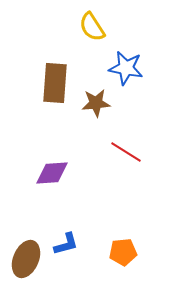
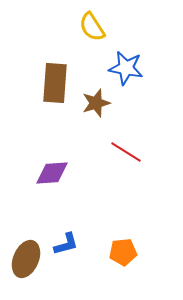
brown star: rotated 12 degrees counterclockwise
